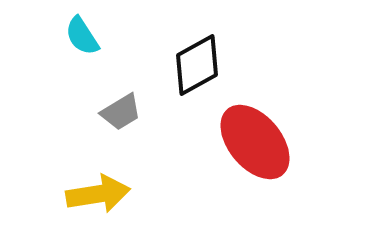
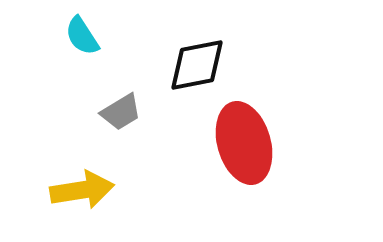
black diamond: rotated 18 degrees clockwise
red ellipse: moved 11 px left, 1 px down; rotated 24 degrees clockwise
yellow arrow: moved 16 px left, 4 px up
